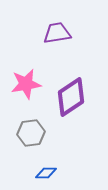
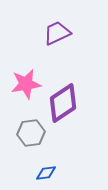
purple trapezoid: rotated 16 degrees counterclockwise
purple diamond: moved 8 px left, 6 px down
blue diamond: rotated 10 degrees counterclockwise
